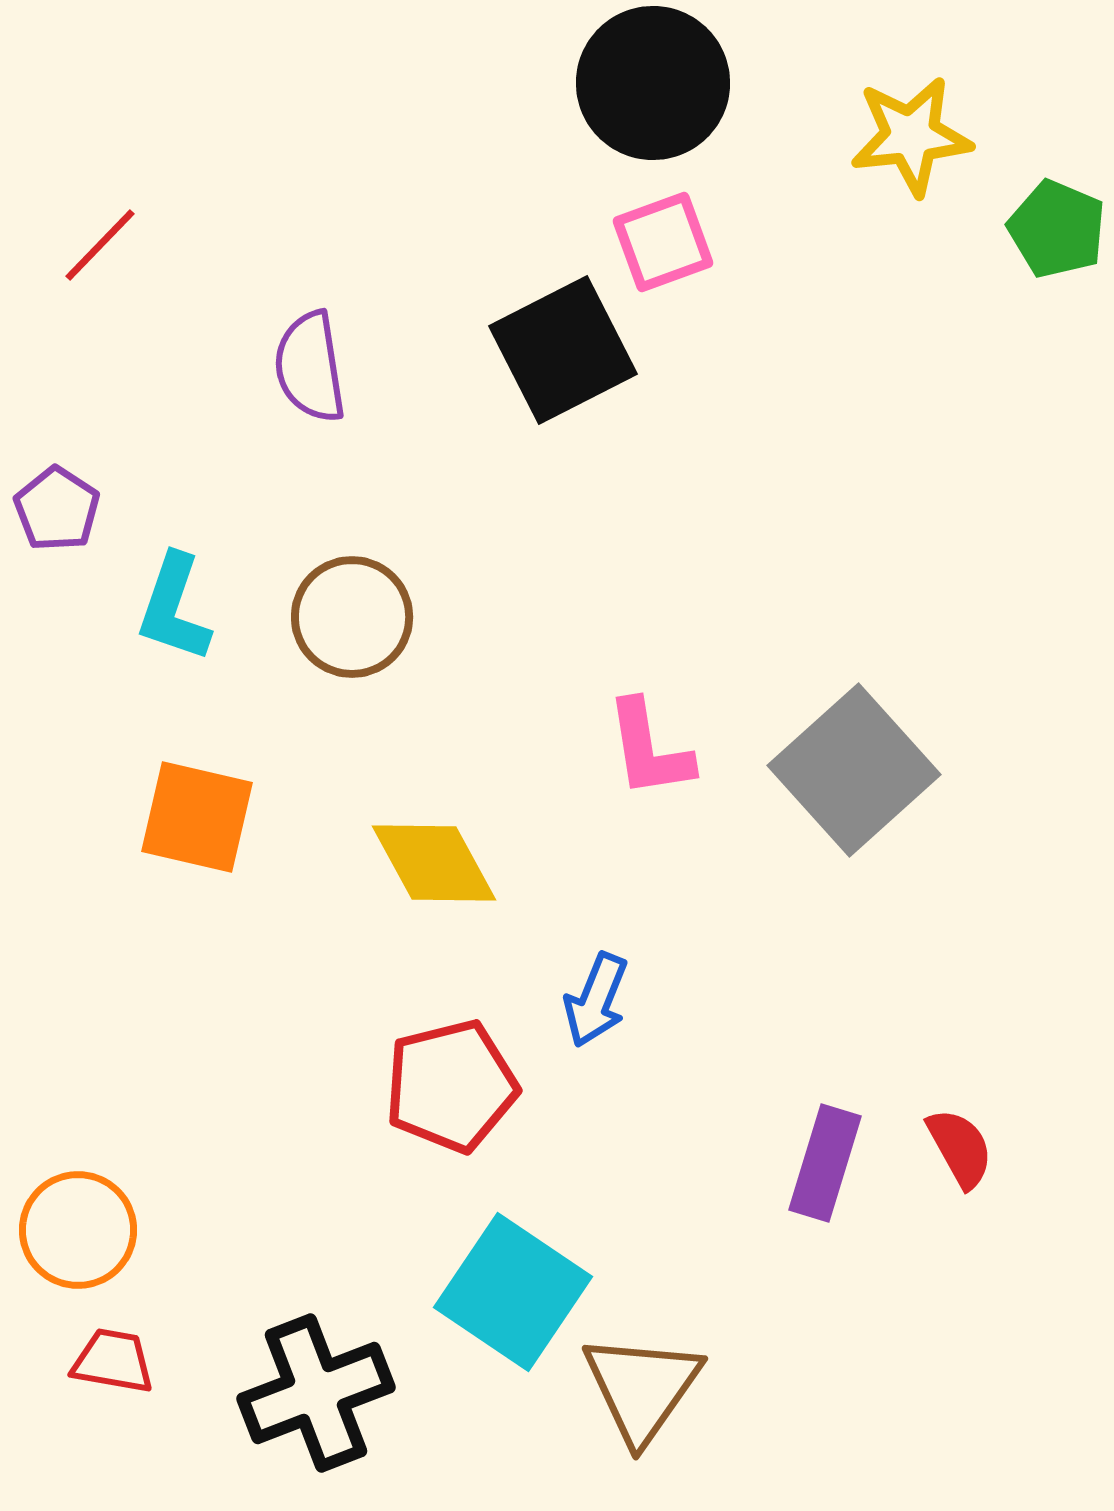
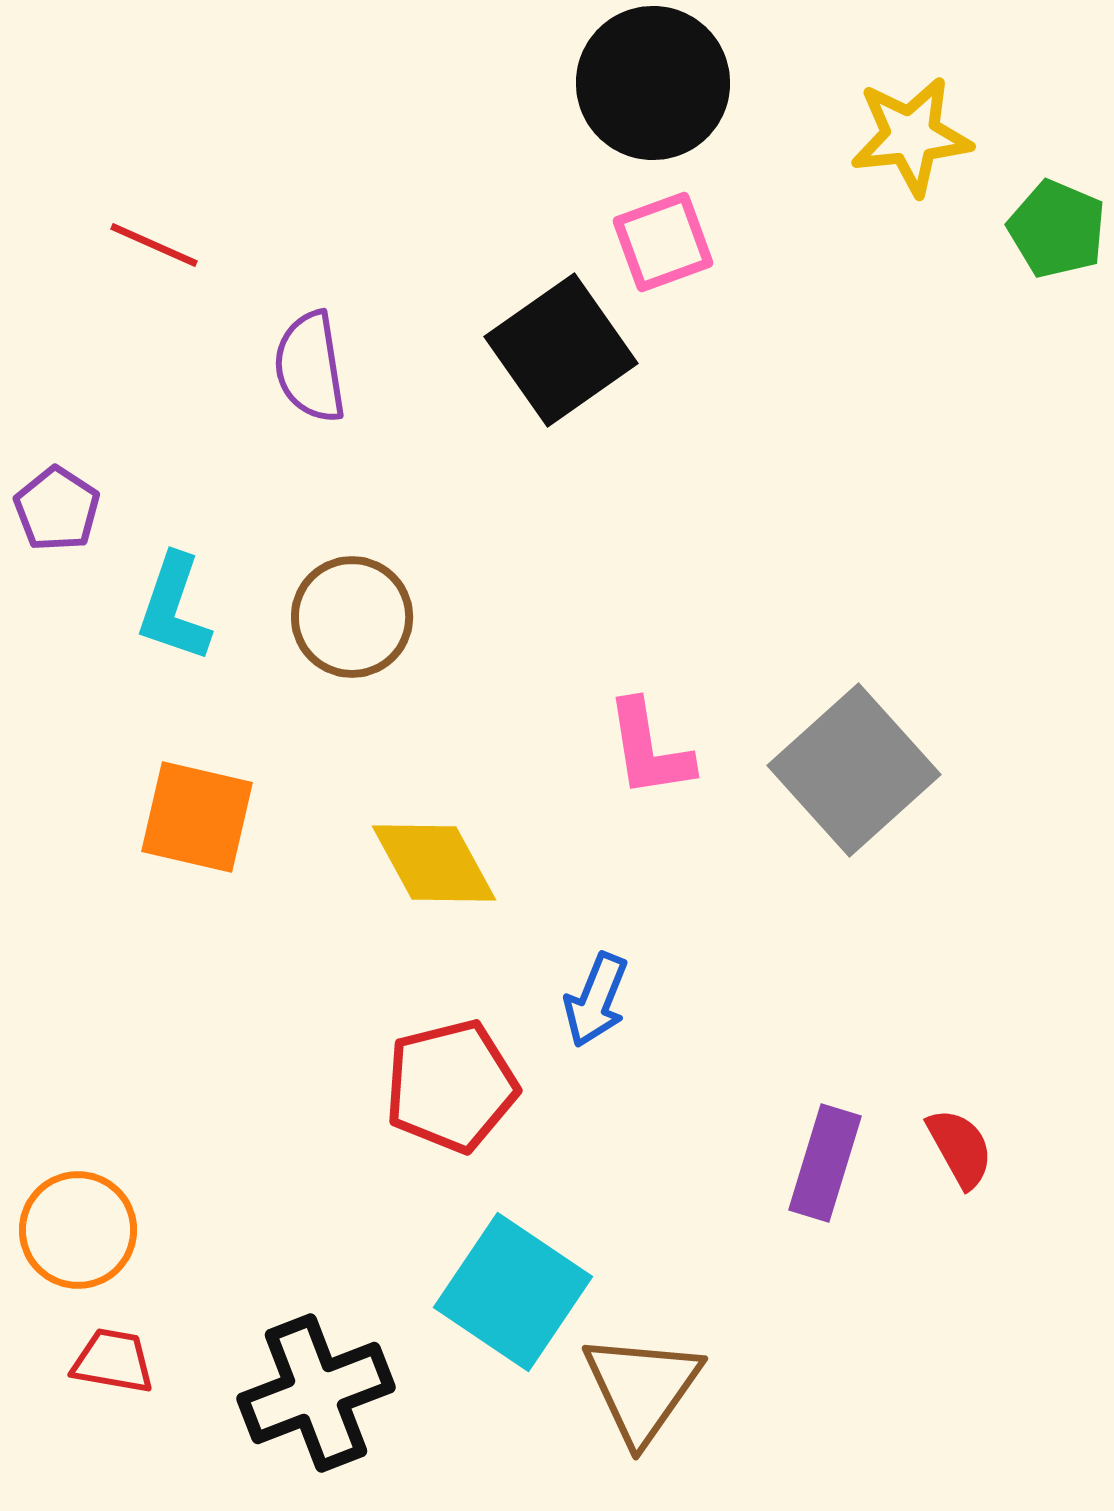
red line: moved 54 px right; rotated 70 degrees clockwise
black square: moved 2 px left; rotated 8 degrees counterclockwise
